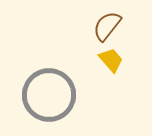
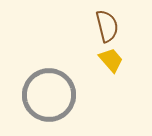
brown semicircle: rotated 128 degrees clockwise
